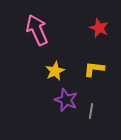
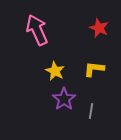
yellow star: rotated 18 degrees counterclockwise
purple star: moved 2 px left, 1 px up; rotated 15 degrees clockwise
